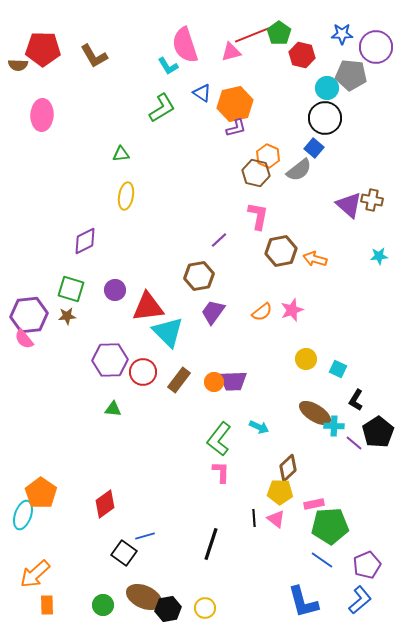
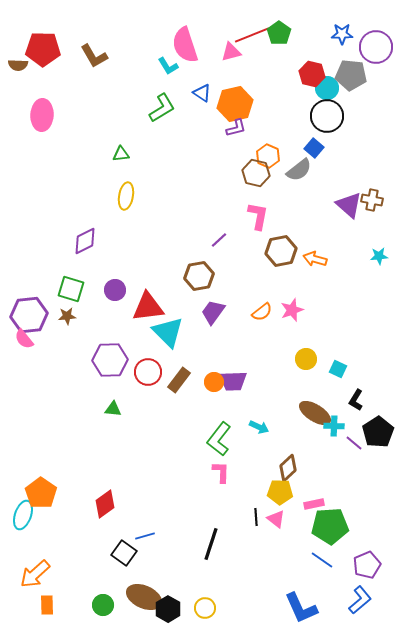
red hexagon at (302, 55): moved 10 px right, 19 px down
black circle at (325, 118): moved 2 px right, 2 px up
red circle at (143, 372): moved 5 px right
black line at (254, 518): moved 2 px right, 1 px up
blue L-shape at (303, 602): moved 2 px left, 6 px down; rotated 9 degrees counterclockwise
black hexagon at (168, 609): rotated 20 degrees counterclockwise
